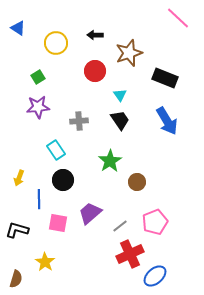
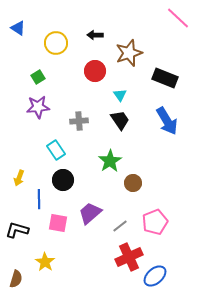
brown circle: moved 4 px left, 1 px down
red cross: moved 1 px left, 3 px down
